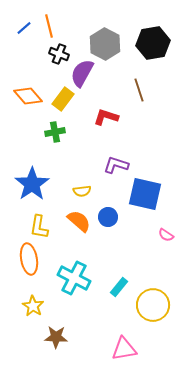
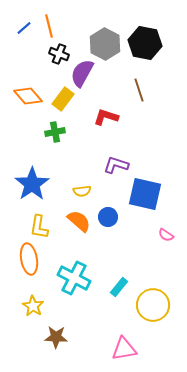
black hexagon: moved 8 px left; rotated 20 degrees clockwise
